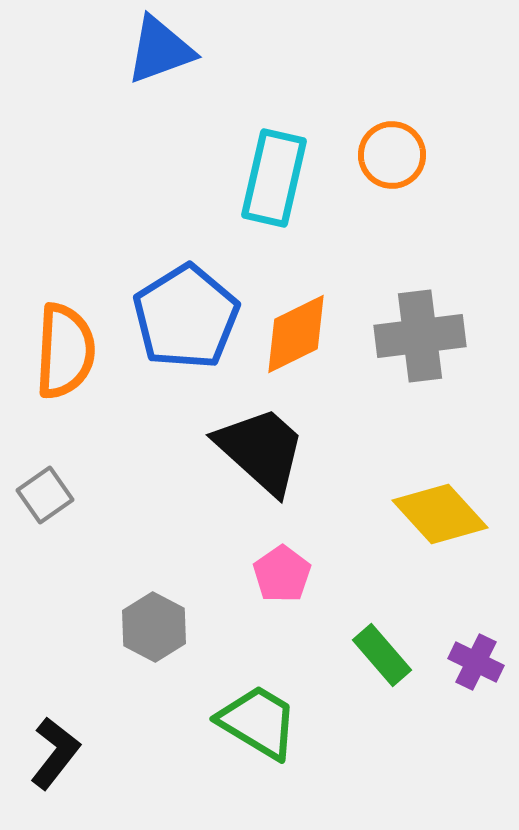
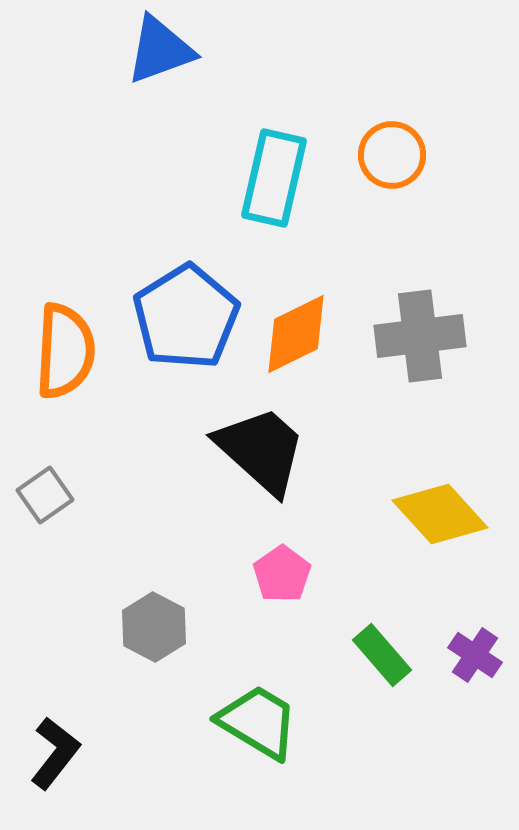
purple cross: moved 1 px left, 7 px up; rotated 8 degrees clockwise
